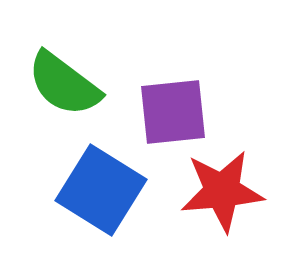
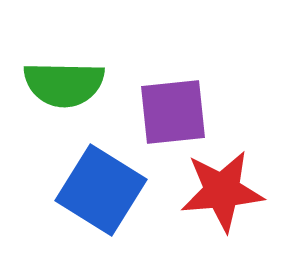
green semicircle: rotated 36 degrees counterclockwise
